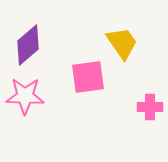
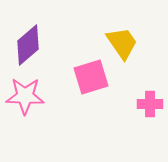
pink square: moved 3 px right; rotated 9 degrees counterclockwise
pink cross: moved 3 px up
